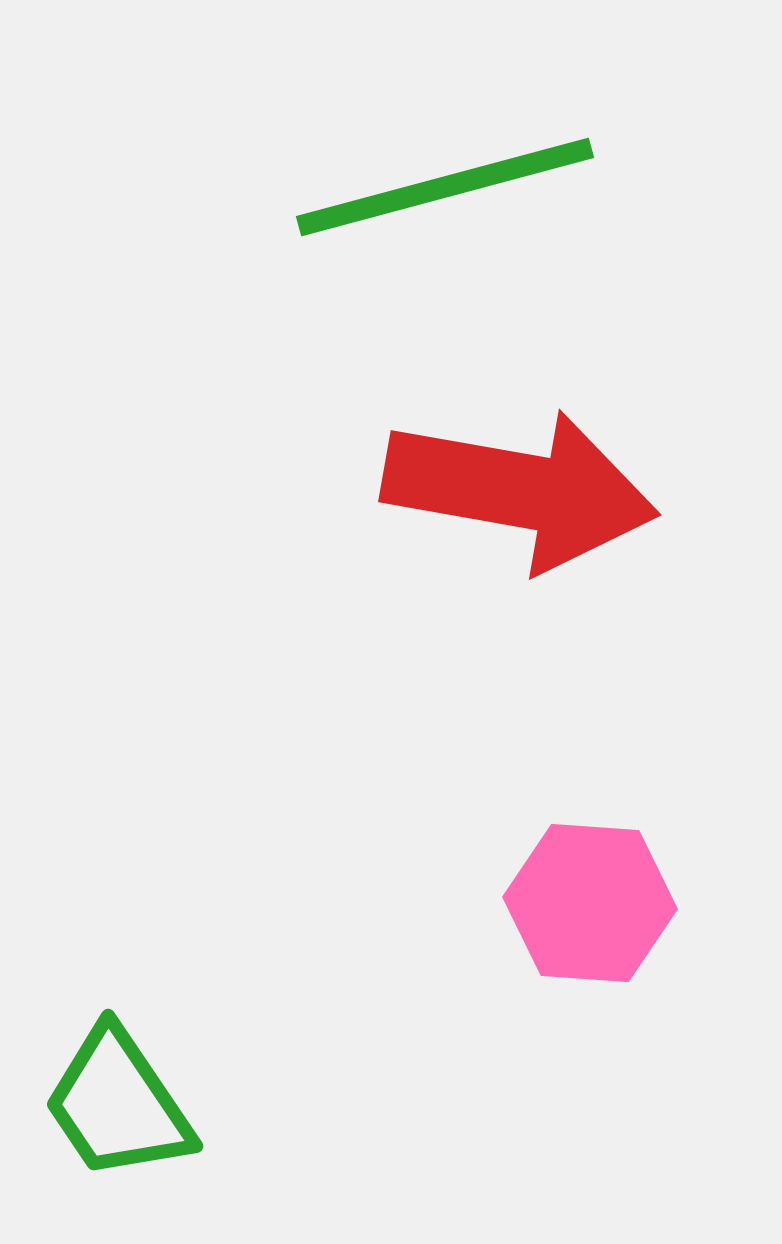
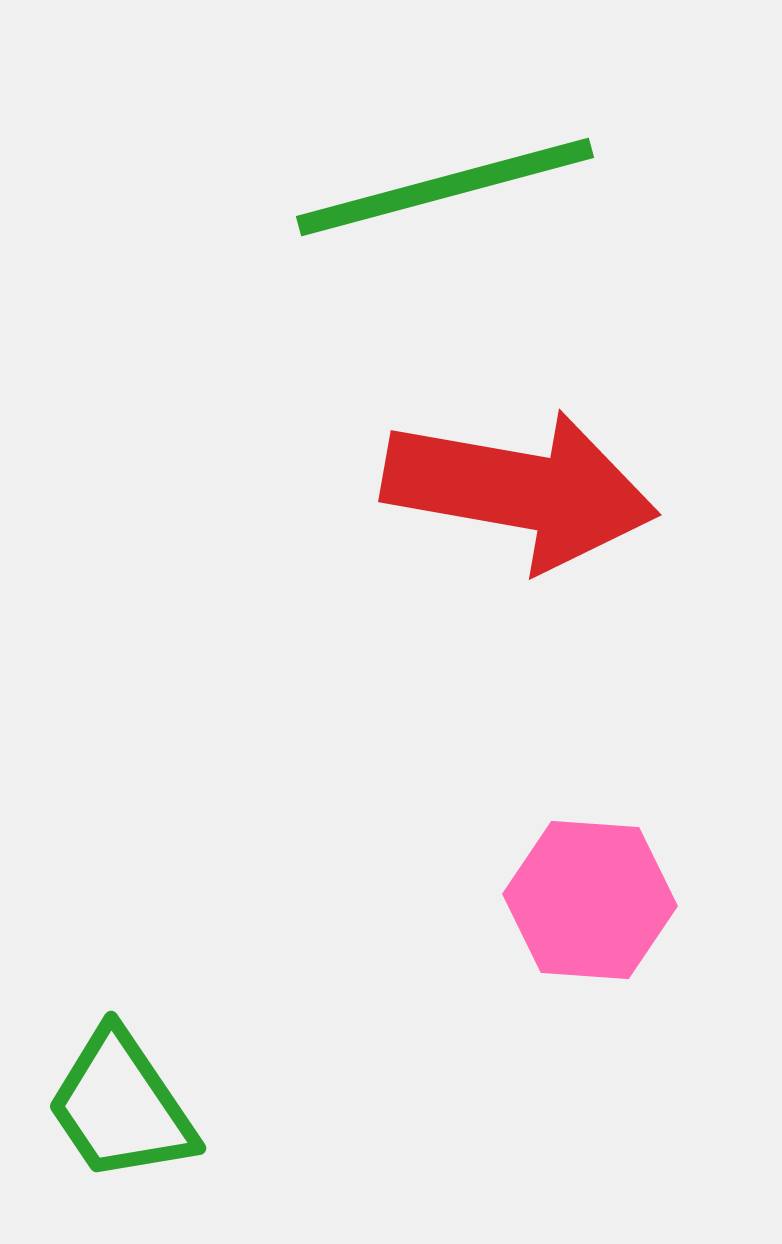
pink hexagon: moved 3 px up
green trapezoid: moved 3 px right, 2 px down
